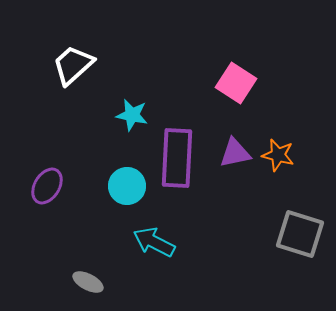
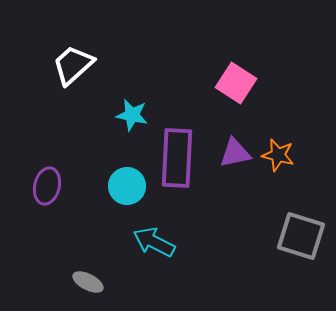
purple ellipse: rotated 18 degrees counterclockwise
gray square: moved 1 px right, 2 px down
